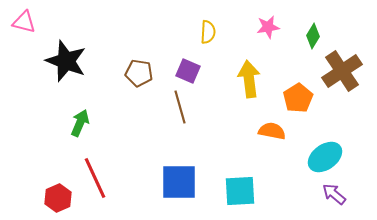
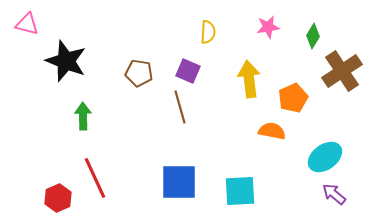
pink triangle: moved 3 px right, 2 px down
orange pentagon: moved 5 px left; rotated 8 degrees clockwise
green arrow: moved 3 px right, 7 px up; rotated 24 degrees counterclockwise
